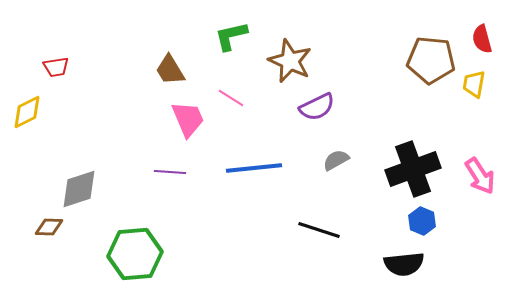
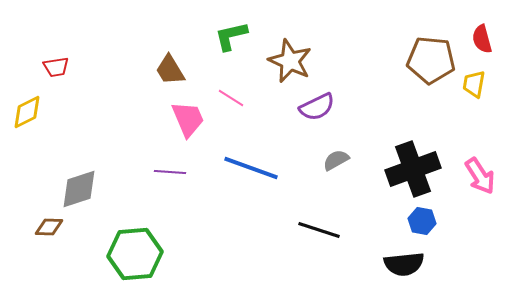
blue line: moved 3 px left; rotated 26 degrees clockwise
blue hexagon: rotated 12 degrees counterclockwise
